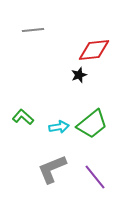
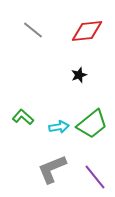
gray line: rotated 45 degrees clockwise
red diamond: moved 7 px left, 19 px up
